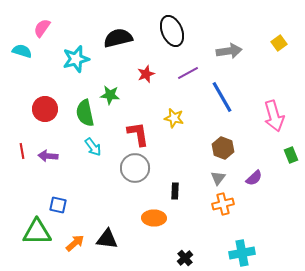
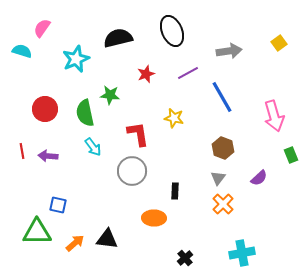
cyan star: rotated 8 degrees counterclockwise
gray circle: moved 3 px left, 3 px down
purple semicircle: moved 5 px right
orange cross: rotated 30 degrees counterclockwise
